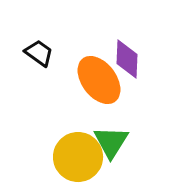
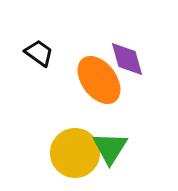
purple diamond: rotated 18 degrees counterclockwise
green triangle: moved 1 px left, 6 px down
yellow circle: moved 3 px left, 4 px up
